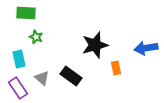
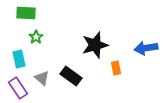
green star: rotated 16 degrees clockwise
